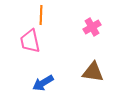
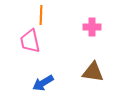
pink cross: rotated 30 degrees clockwise
